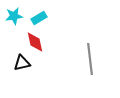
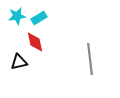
cyan star: moved 3 px right
black triangle: moved 3 px left, 1 px up
